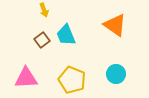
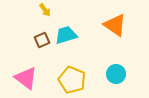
yellow arrow: moved 1 px right; rotated 16 degrees counterclockwise
cyan trapezoid: rotated 95 degrees clockwise
brown square: rotated 14 degrees clockwise
pink triangle: rotated 40 degrees clockwise
